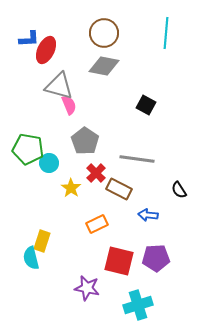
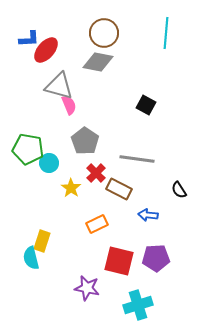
red ellipse: rotated 16 degrees clockwise
gray diamond: moved 6 px left, 4 px up
